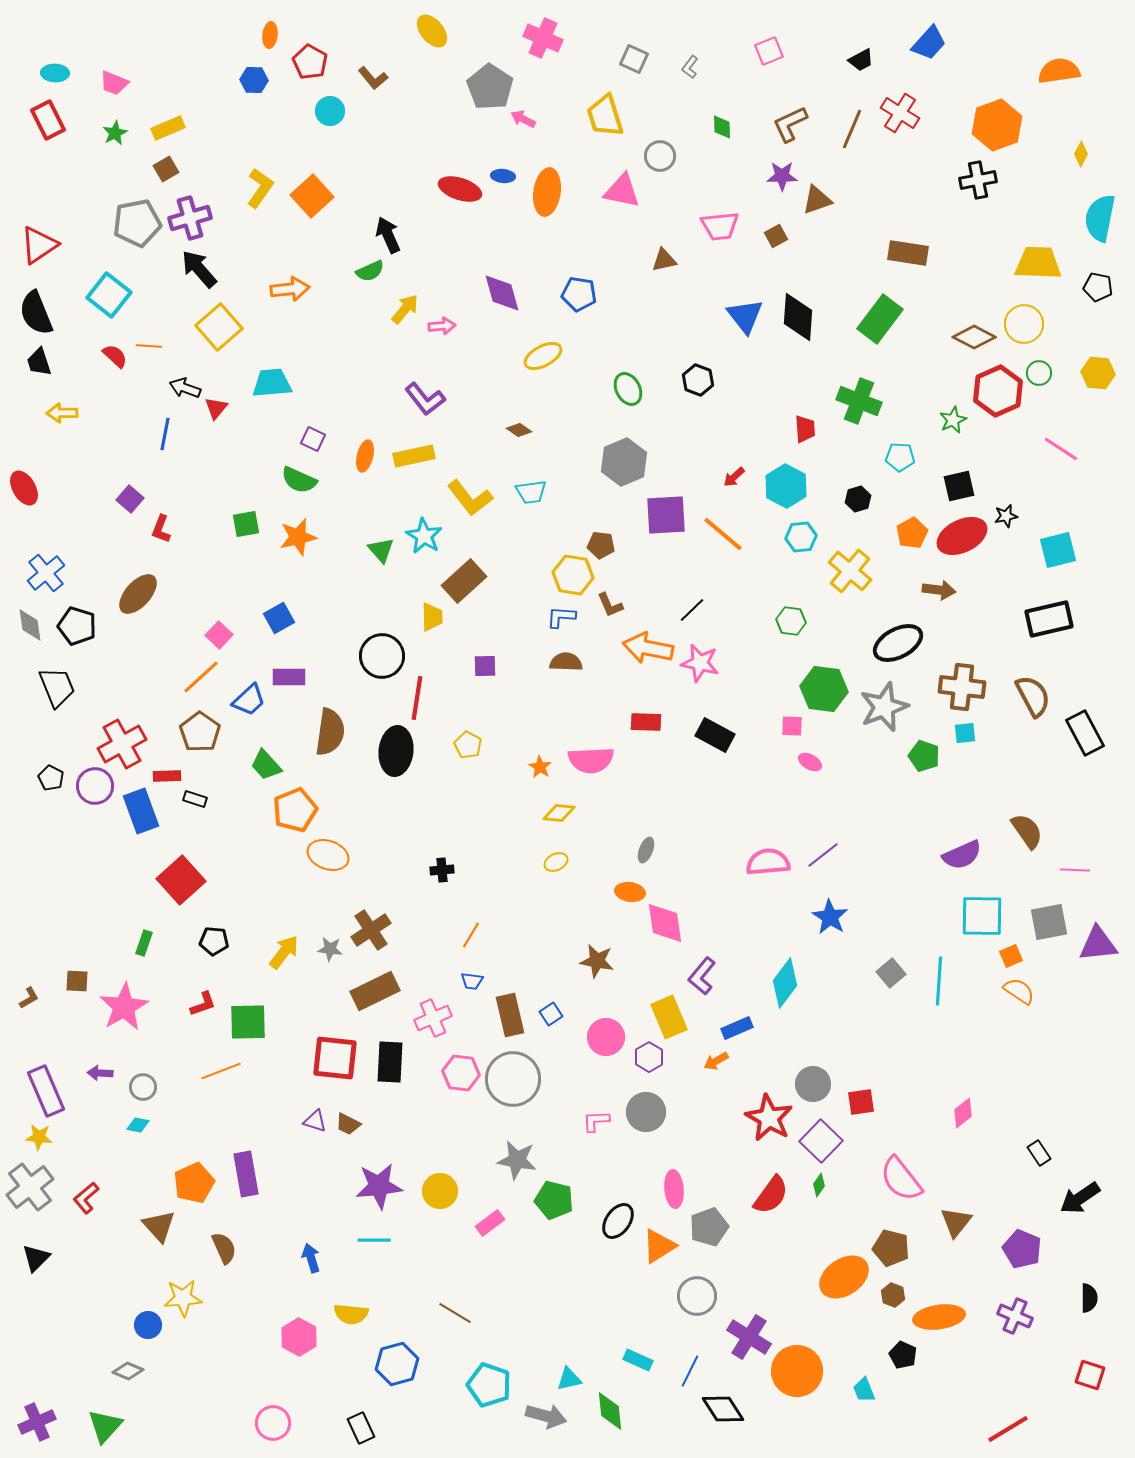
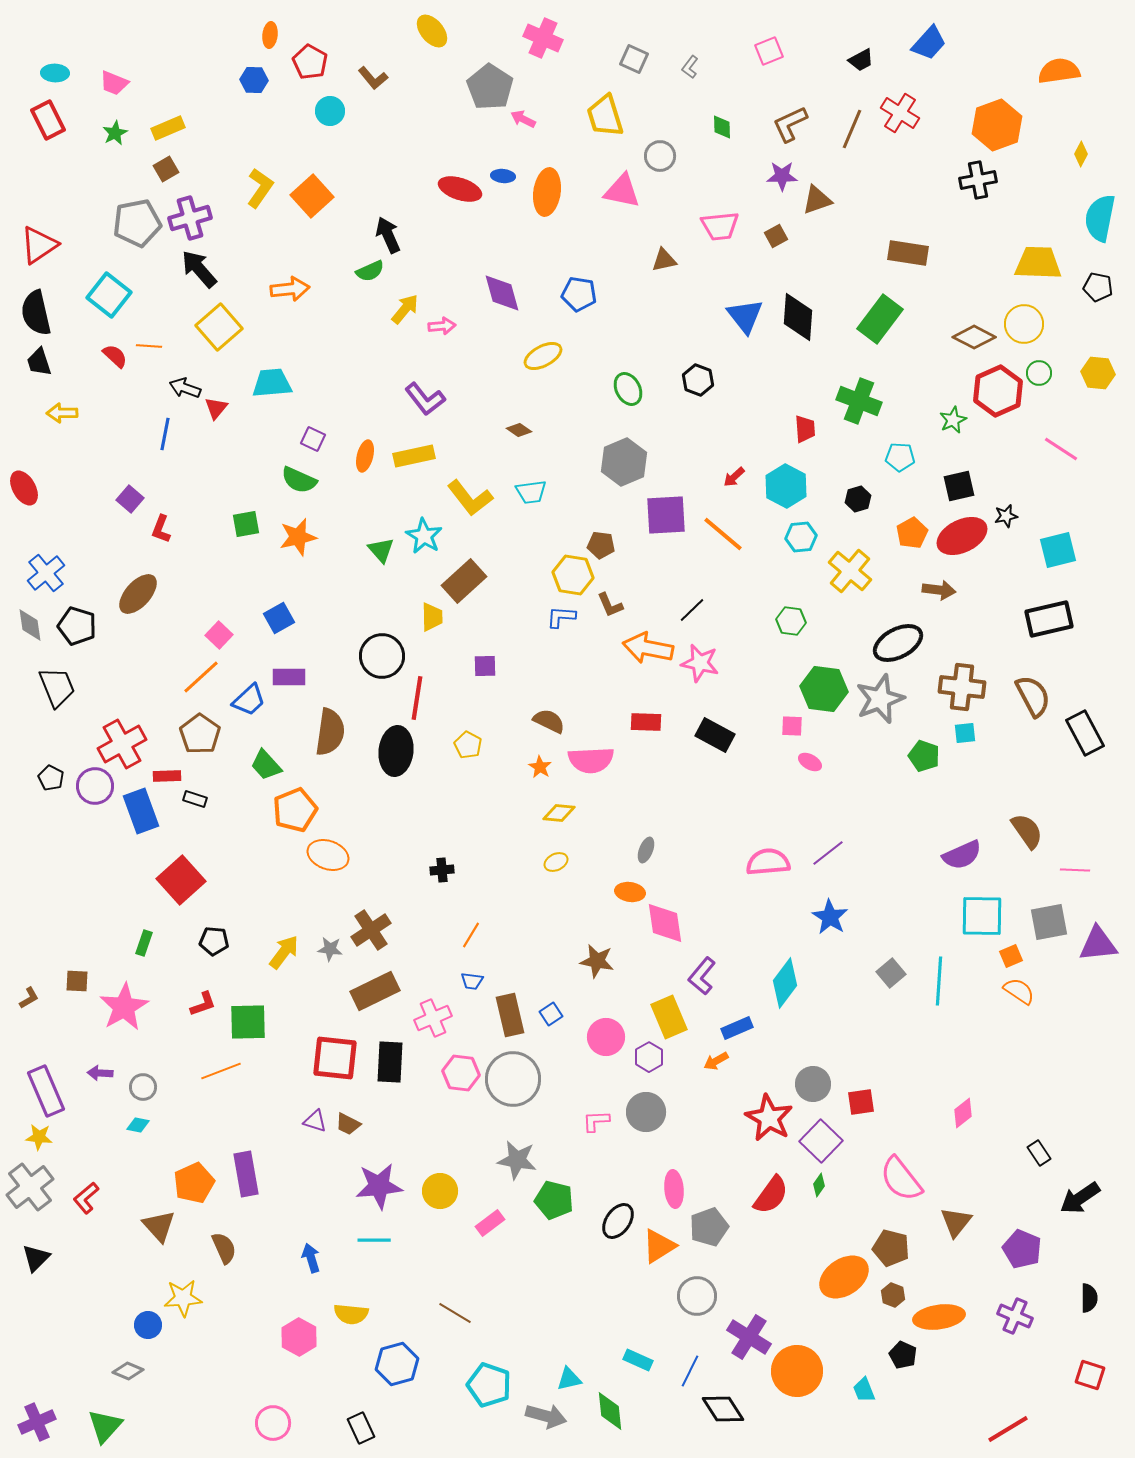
black semicircle at (36, 313): rotated 9 degrees clockwise
brown semicircle at (566, 662): moved 17 px left, 59 px down; rotated 24 degrees clockwise
gray star at (884, 707): moved 4 px left, 8 px up
brown pentagon at (200, 732): moved 2 px down
purple line at (823, 855): moved 5 px right, 2 px up
